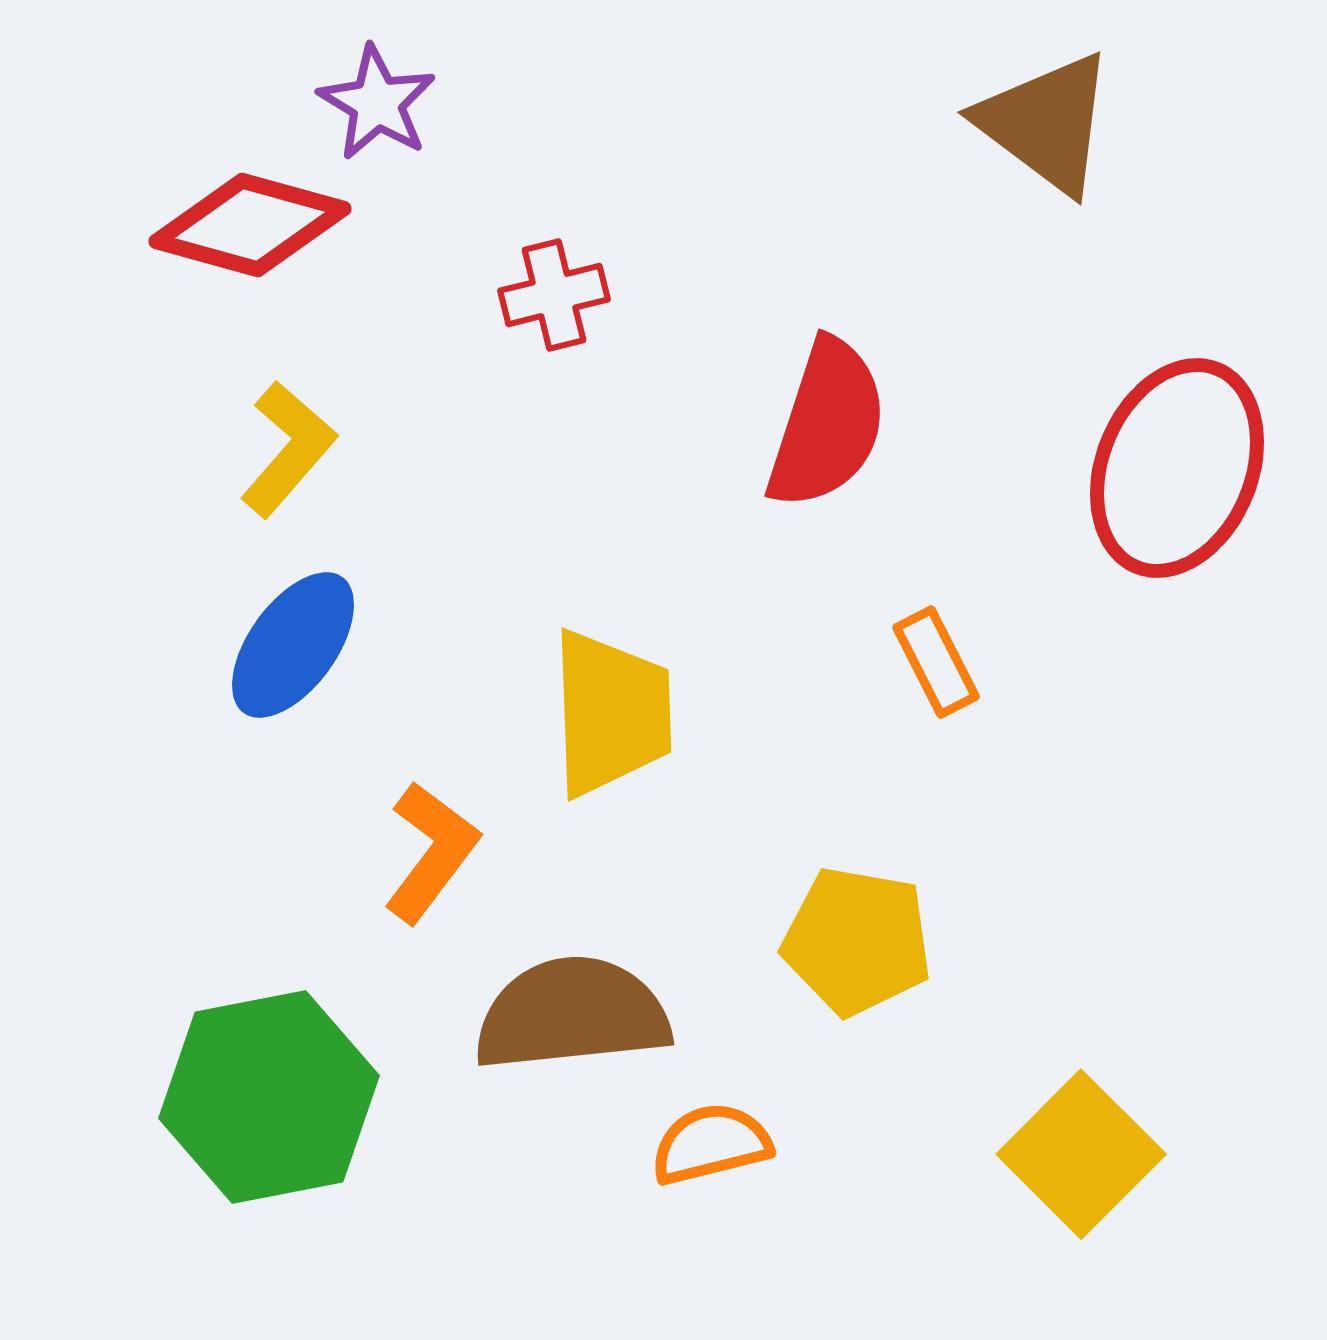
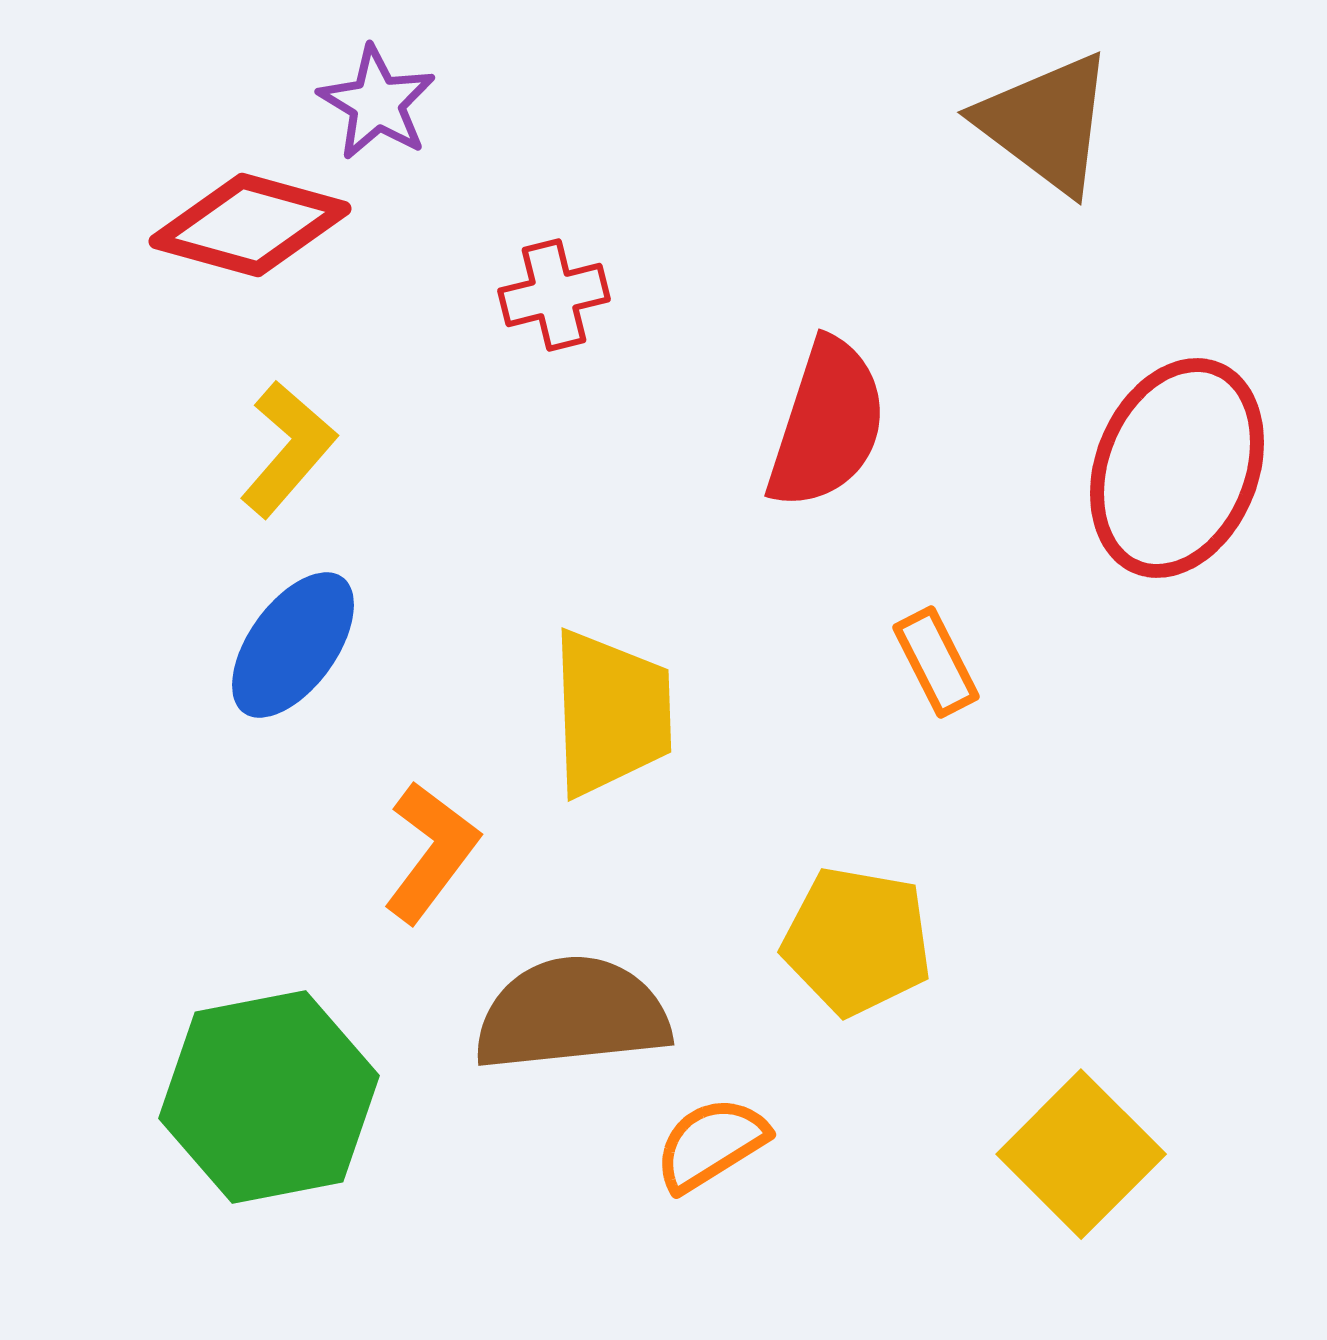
orange semicircle: rotated 18 degrees counterclockwise
